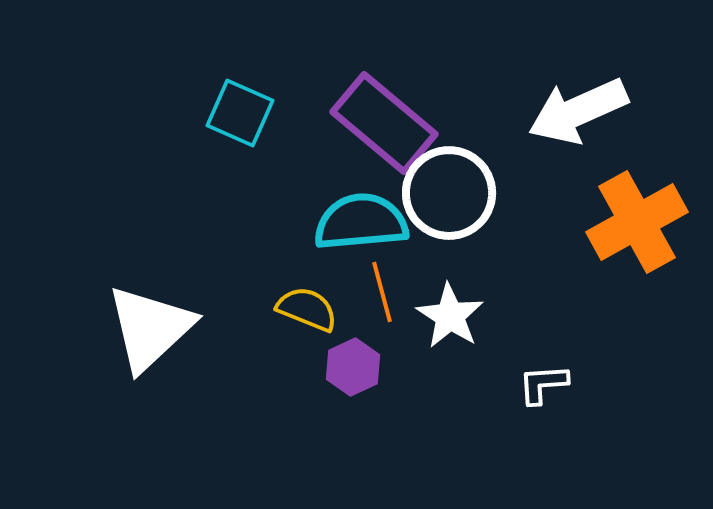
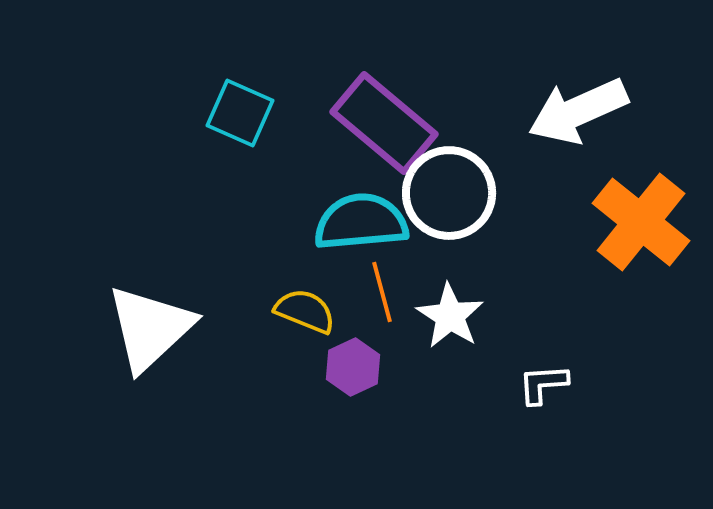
orange cross: moved 4 px right; rotated 22 degrees counterclockwise
yellow semicircle: moved 2 px left, 2 px down
